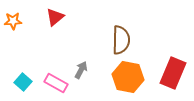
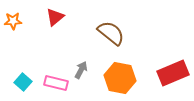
brown semicircle: moved 10 px left, 7 px up; rotated 52 degrees counterclockwise
red rectangle: rotated 44 degrees clockwise
orange hexagon: moved 8 px left, 1 px down
pink rectangle: rotated 15 degrees counterclockwise
